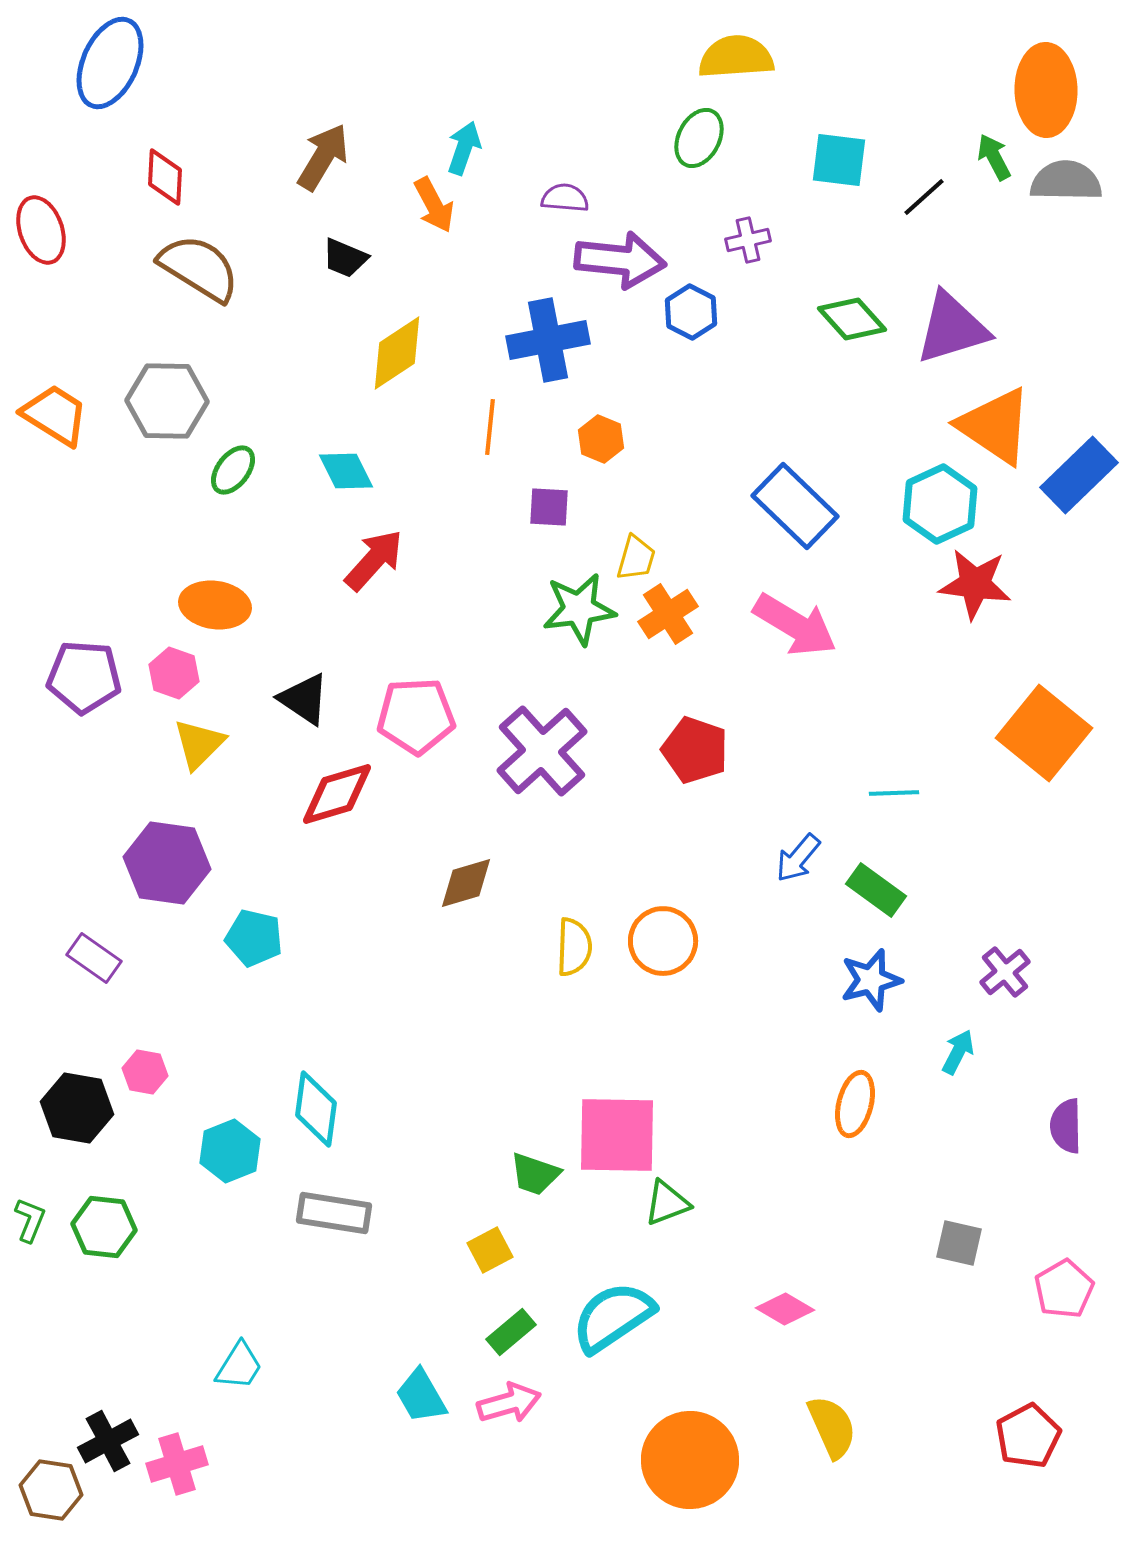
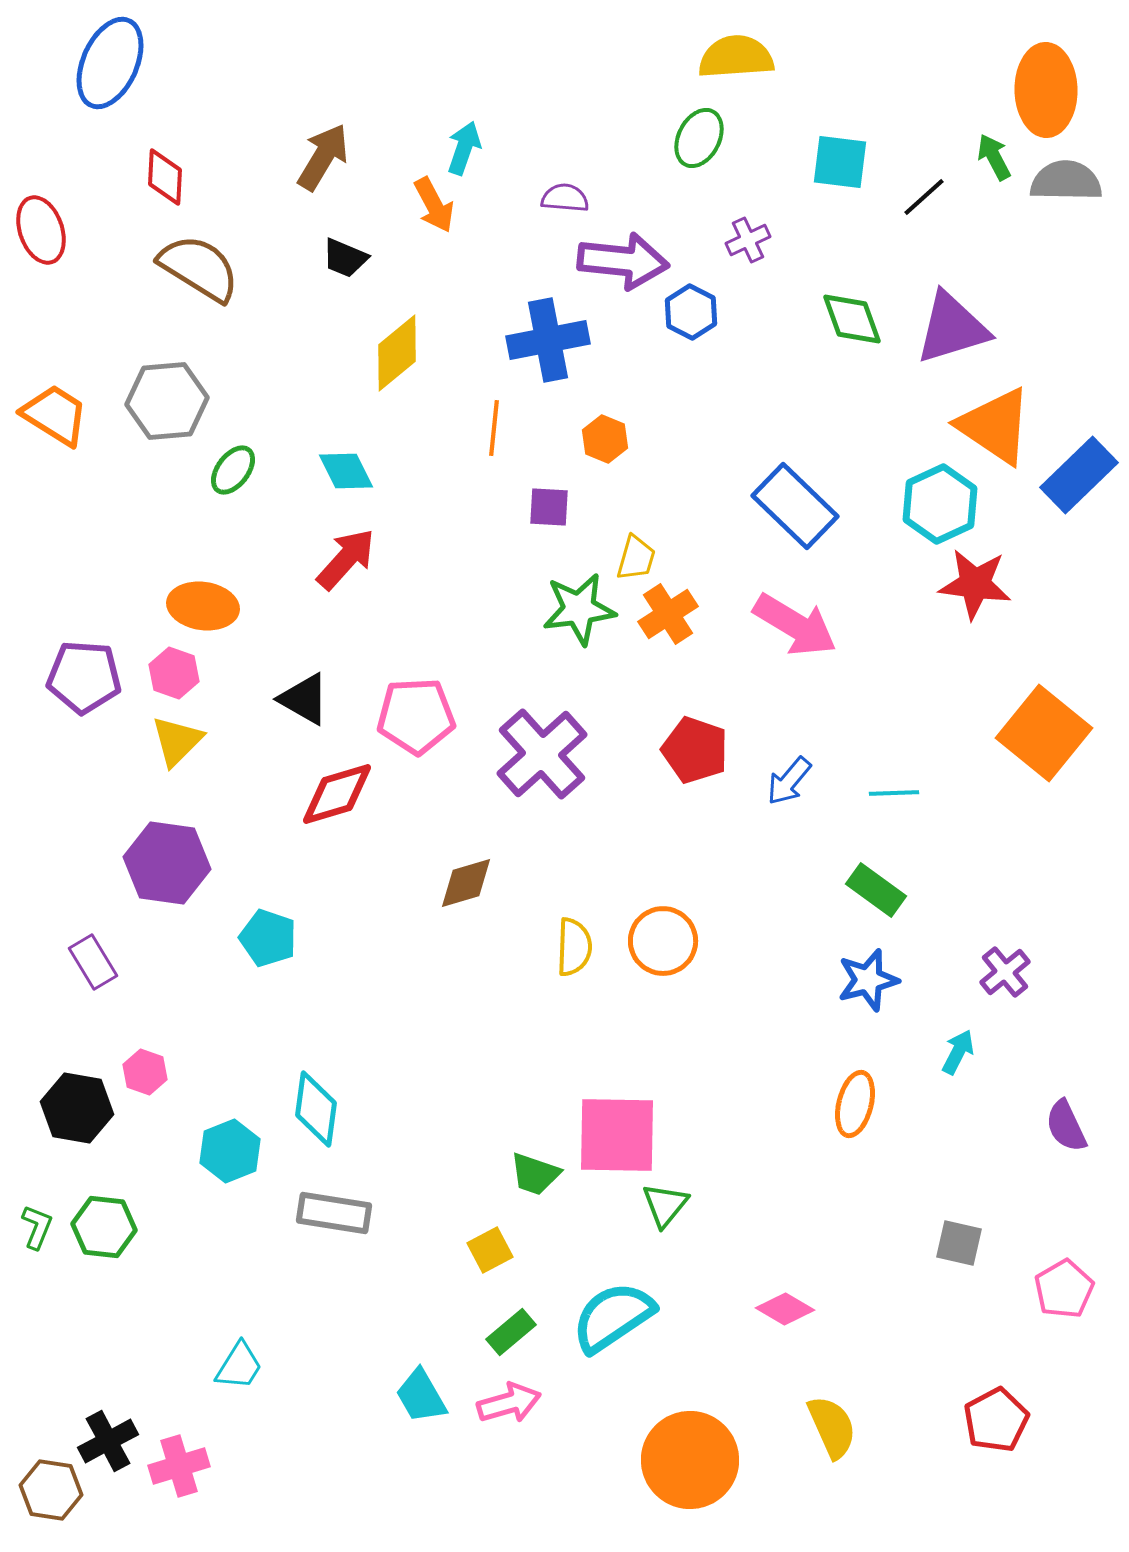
cyan square at (839, 160): moved 1 px right, 2 px down
purple cross at (748, 240): rotated 12 degrees counterclockwise
purple arrow at (620, 260): moved 3 px right, 1 px down
green diamond at (852, 319): rotated 22 degrees clockwise
yellow diamond at (397, 353): rotated 6 degrees counterclockwise
gray hexagon at (167, 401): rotated 6 degrees counterclockwise
orange line at (490, 427): moved 4 px right, 1 px down
orange hexagon at (601, 439): moved 4 px right
red arrow at (374, 560): moved 28 px left, 1 px up
orange ellipse at (215, 605): moved 12 px left, 1 px down
black triangle at (304, 699): rotated 4 degrees counterclockwise
yellow triangle at (199, 744): moved 22 px left, 3 px up
purple cross at (542, 751): moved 3 px down
blue arrow at (798, 858): moved 9 px left, 77 px up
cyan pentagon at (254, 938): moved 14 px right; rotated 6 degrees clockwise
purple rectangle at (94, 958): moved 1 px left, 4 px down; rotated 24 degrees clockwise
blue star at (871, 980): moved 3 px left
pink hexagon at (145, 1072): rotated 9 degrees clockwise
purple semicircle at (1066, 1126): rotated 24 degrees counterclockwise
green triangle at (667, 1203): moved 2 px left, 2 px down; rotated 30 degrees counterclockwise
green L-shape at (30, 1220): moved 7 px right, 7 px down
red pentagon at (1028, 1436): moved 32 px left, 16 px up
pink cross at (177, 1464): moved 2 px right, 2 px down
